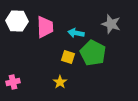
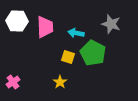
pink cross: rotated 24 degrees counterclockwise
